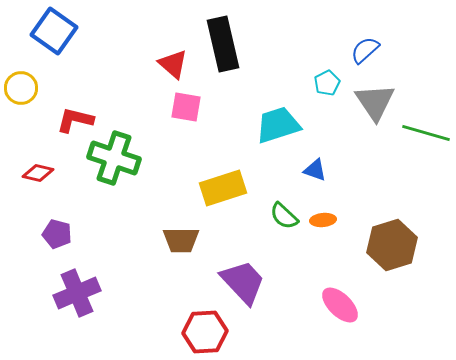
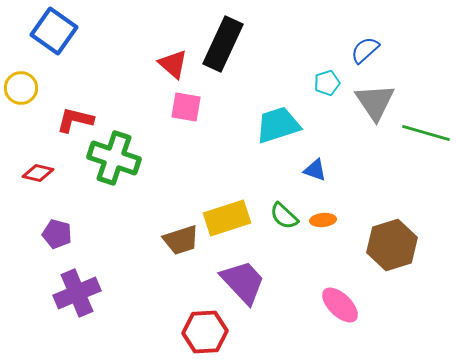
black rectangle: rotated 38 degrees clockwise
cyan pentagon: rotated 10 degrees clockwise
yellow rectangle: moved 4 px right, 30 px down
brown trapezoid: rotated 18 degrees counterclockwise
